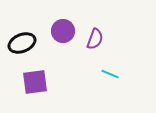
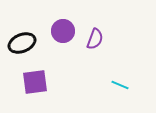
cyan line: moved 10 px right, 11 px down
